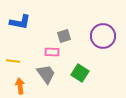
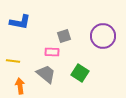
gray trapezoid: rotated 15 degrees counterclockwise
